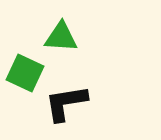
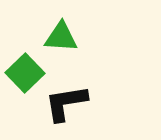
green square: rotated 21 degrees clockwise
